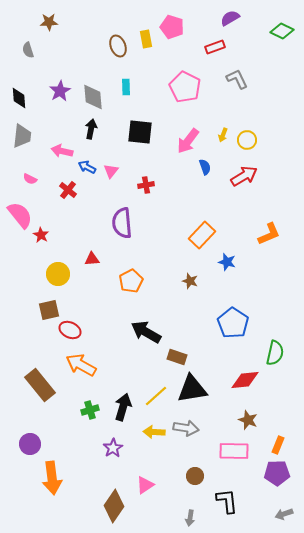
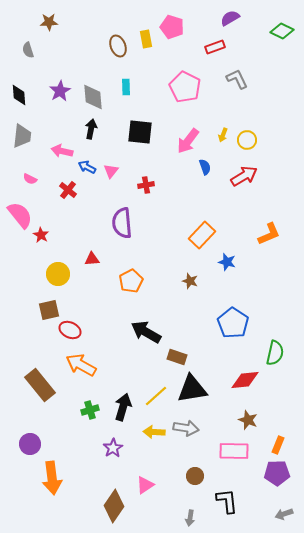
black diamond at (19, 98): moved 3 px up
